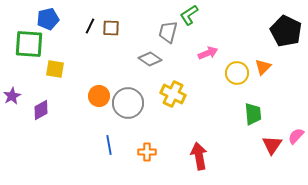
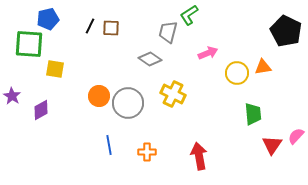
orange triangle: rotated 36 degrees clockwise
purple star: rotated 12 degrees counterclockwise
